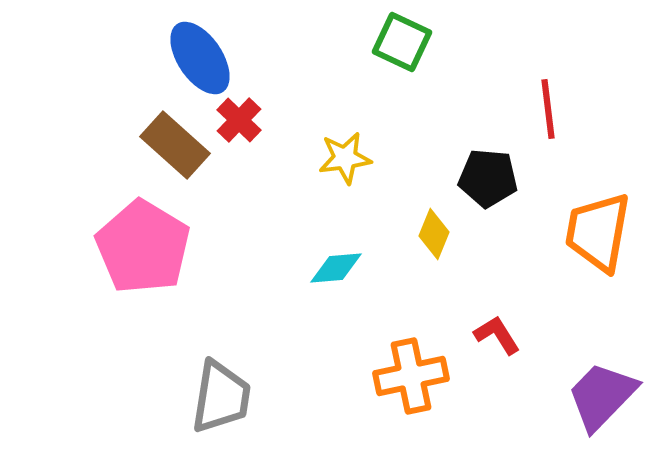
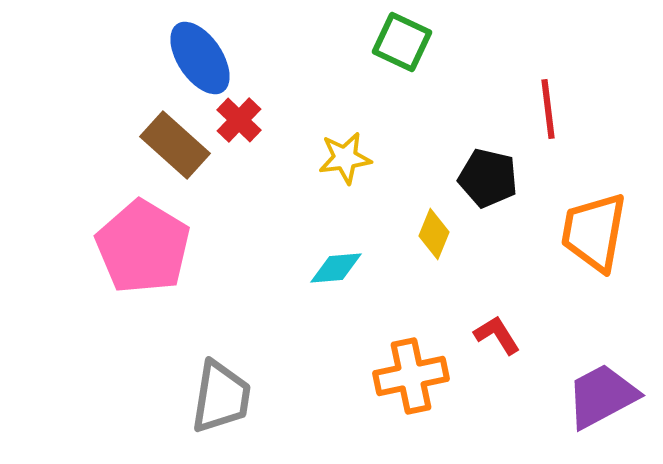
black pentagon: rotated 8 degrees clockwise
orange trapezoid: moved 4 px left
purple trapezoid: rotated 18 degrees clockwise
